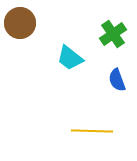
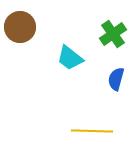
brown circle: moved 4 px down
blue semicircle: moved 1 px left, 1 px up; rotated 35 degrees clockwise
